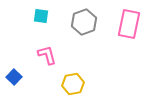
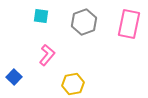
pink L-shape: rotated 55 degrees clockwise
